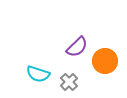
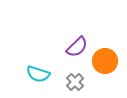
gray cross: moved 6 px right
